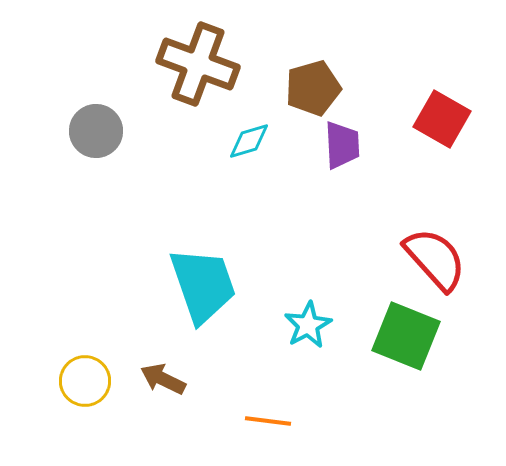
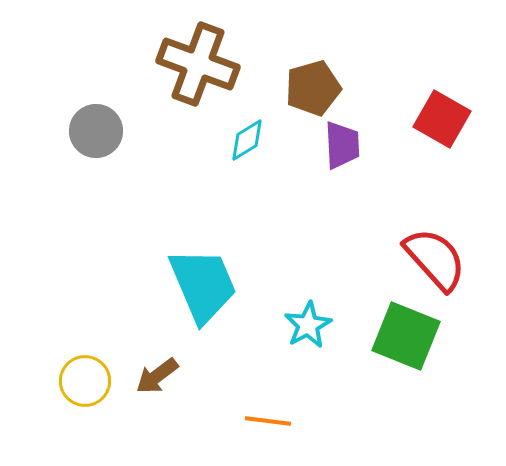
cyan diamond: moved 2 px left, 1 px up; rotated 15 degrees counterclockwise
cyan trapezoid: rotated 4 degrees counterclockwise
brown arrow: moved 6 px left, 3 px up; rotated 63 degrees counterclockwise
